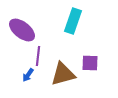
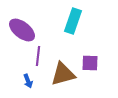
blue arrow: moved 6 px down; rotated 56 degrees counterclockwise
